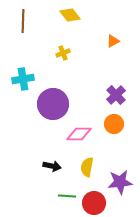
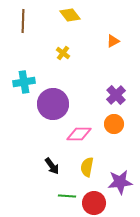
yellow cross: rotated 32 degrees counterclockwise
cyan cross: moved 1 px right, 3 px down
black arrow: rotated 42 degrees clockwise
